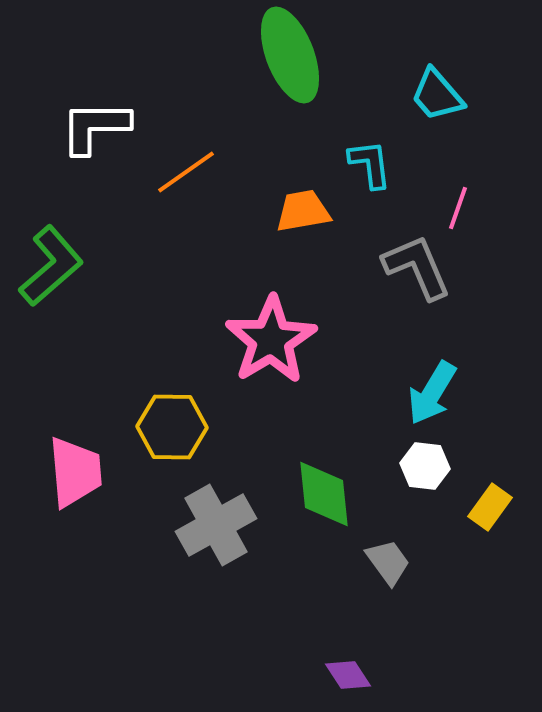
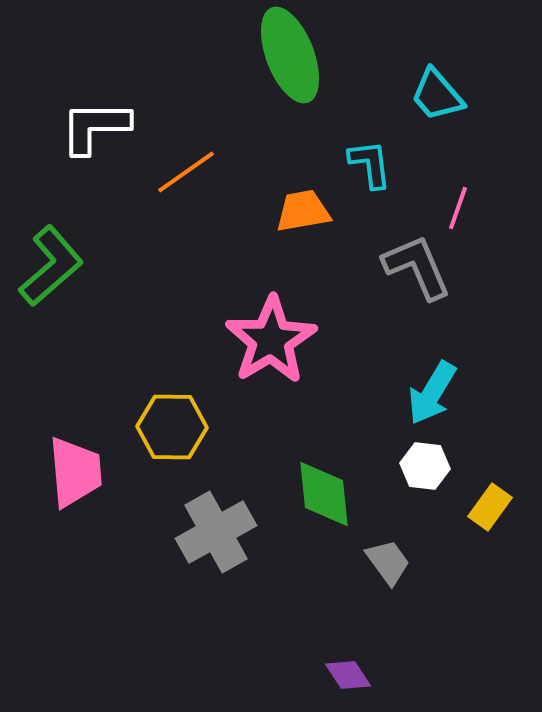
gray cross: moved 7 px down
